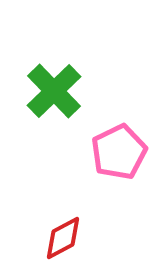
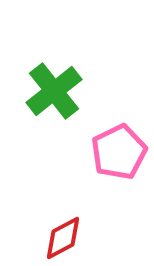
green cross: rotated 6 degrees clockwise
